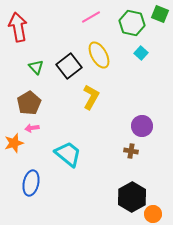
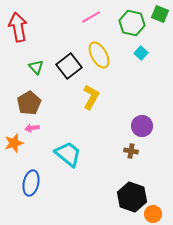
black hexagon: rotated 12 degrees counterclockwise
